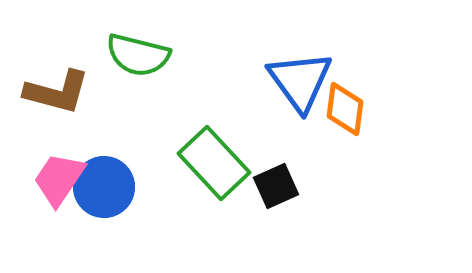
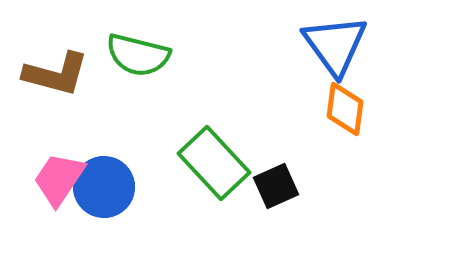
blue triangle: moved 35 px right, 36 px up
brown L-shape: moved 1 px left, 18 px up
